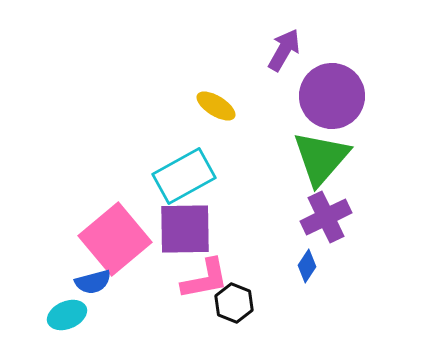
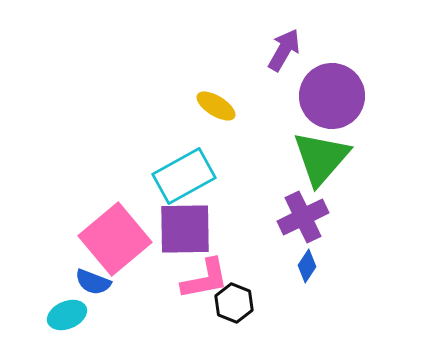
purple cross: moved 23 px left
blue semicircle: rotated 36 degrees clockwise
